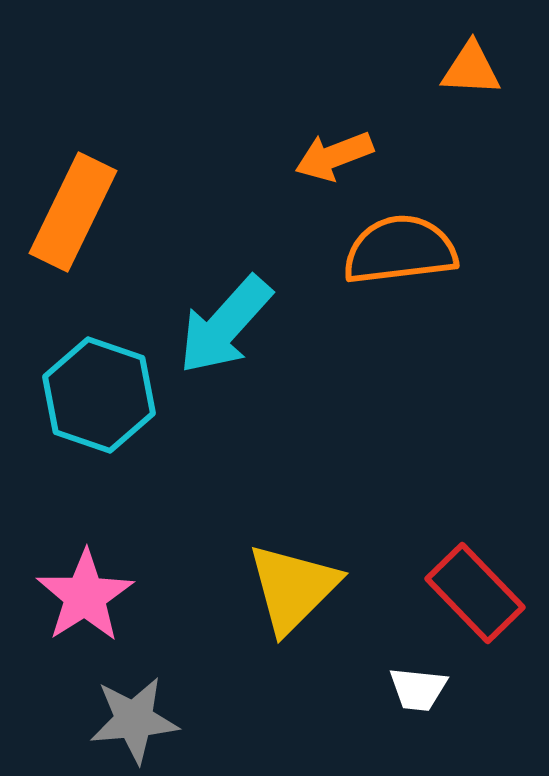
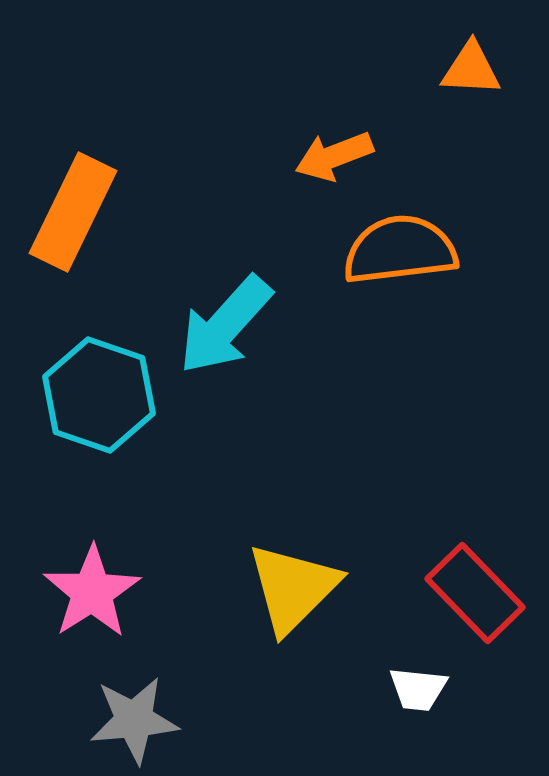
pink star: moved 7 px right, 4 px up
